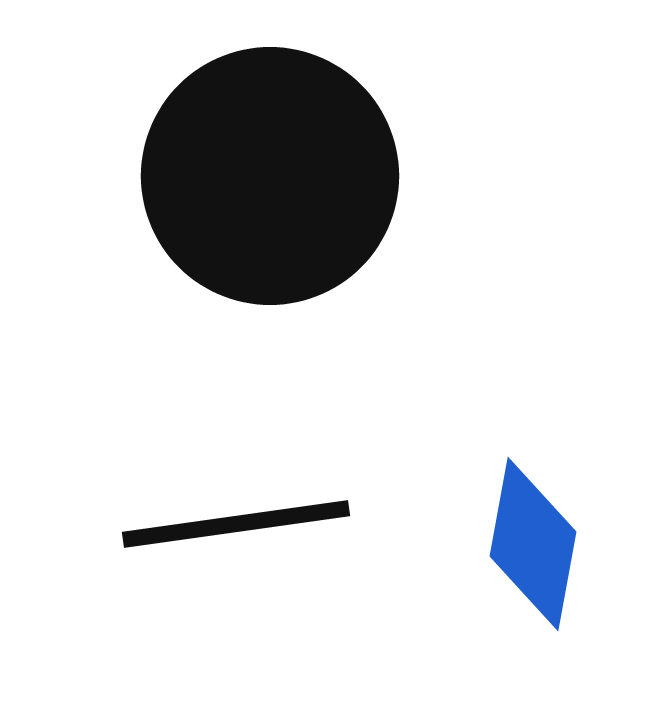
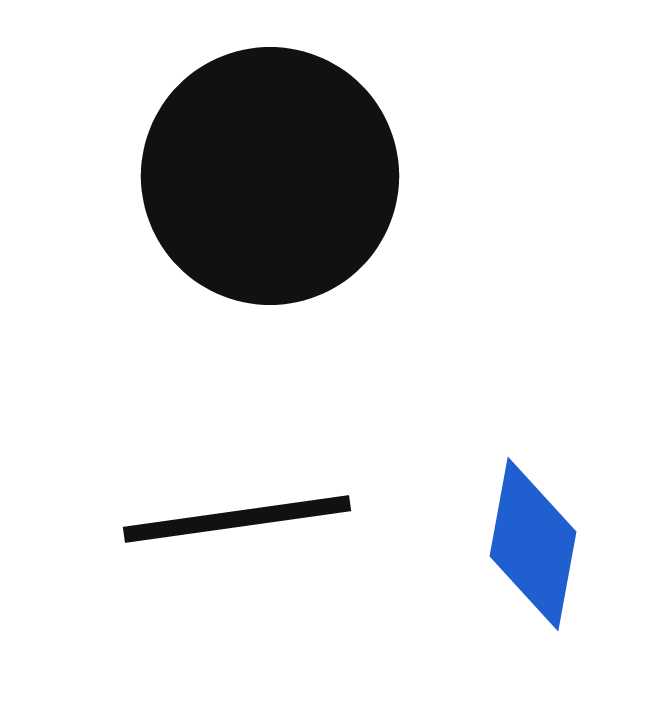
black line: moved 1 px right, 5 px up
